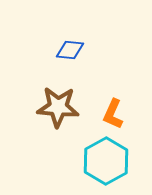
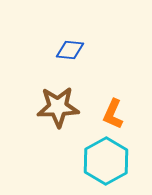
brown star: rotated 6 degrees counterclockwise
